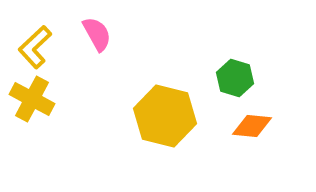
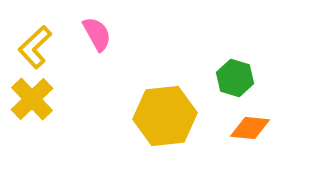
yellow cross: rotated 18 degrees clockwise
yellow hexagon: rotated 20 degrees counterclockwise
orange diamond: moved 2 px left, 2 px down
